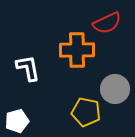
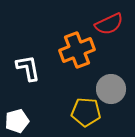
red semicircle: moved 2 px right, 1 px down
orange cross: rotated 20 degrees counterclockwise
gray circle: moved 4 px left
yellow pentagon: rotated 8 degrees counterclockwise
